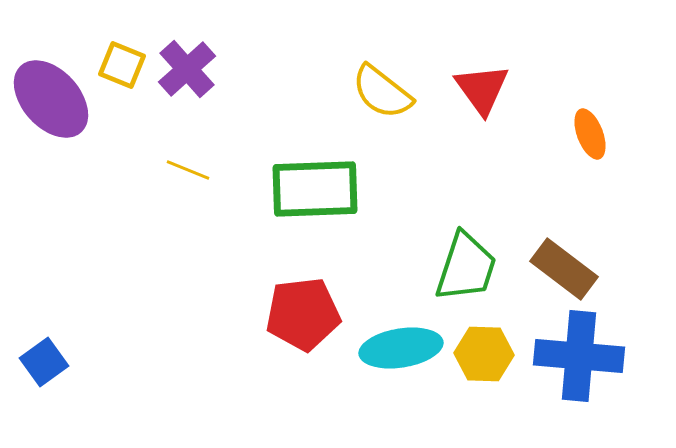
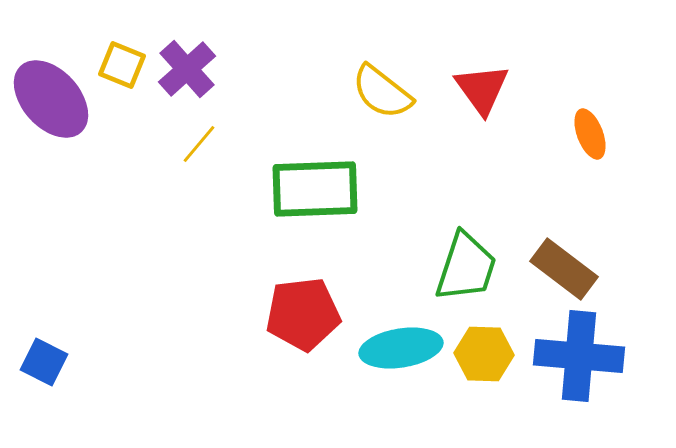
yellow line: moved 11 px right, 26 px up; rotated 72 degrees counterclockwise
blue square: rotated 27 degrees counterclockwise
